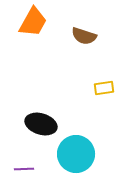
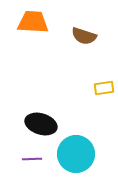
orange trapezoid: rotated 116 degrees counterclockwise
purple line: moved 8 px right, 10 px up
